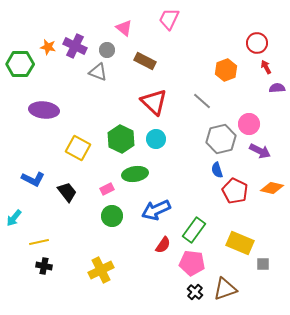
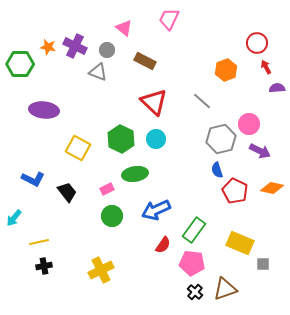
black cross at (44, 266): rotated 21 degrees counterclockwise
